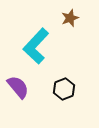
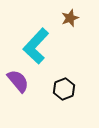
purple semicircle: moved 6 px up
